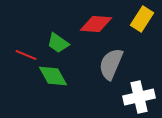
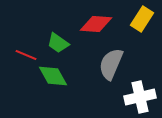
white cross: moved 1 px right
